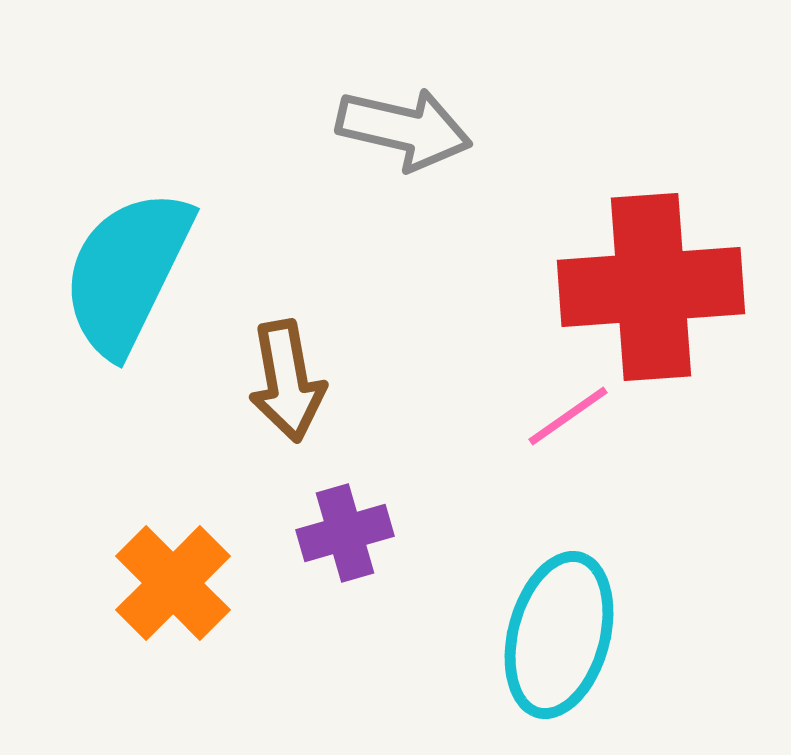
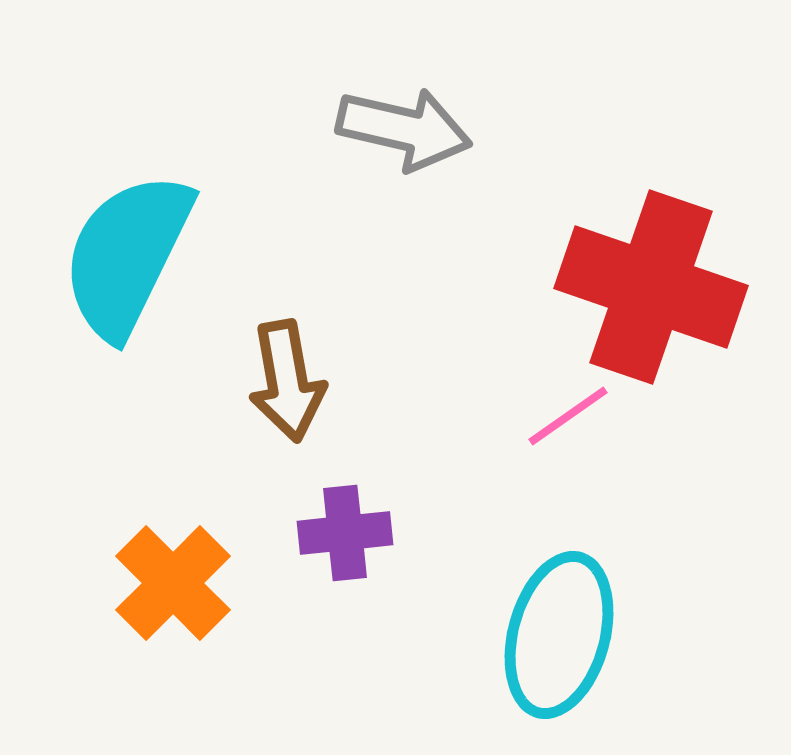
cyan semicircle: moved 17 px up
red cross: rotated 23 degrees clockwise
purple cross: rotated 10 degrees clockwise
